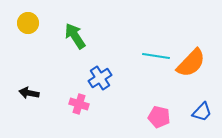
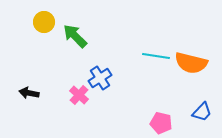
yellow circle: moved 16 px right, 1 px up
green arrow: rotated 12 degrees counterclockwise
orange semicircle: rotated 60 degrees clockwise
pink cross: moved 9 px up; rotated 24 degrees clockwise
pink pentagon: moved 2 px right, 6 px down
